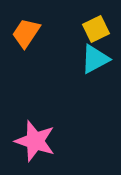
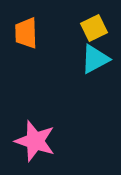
yellow square: moved 2 px left, 1 px up
orange trapezoid: rotated 36 degrees counterclockwise
